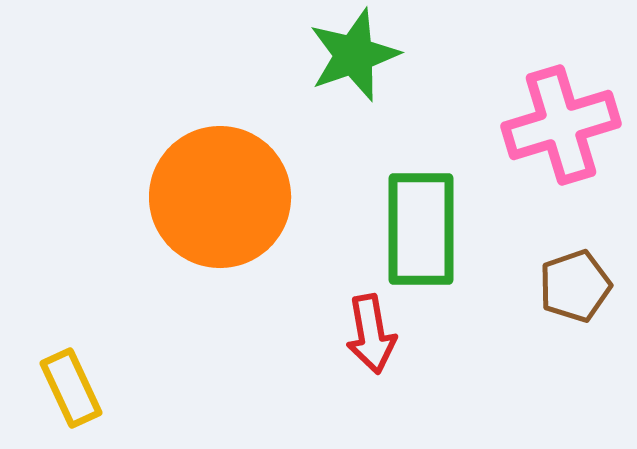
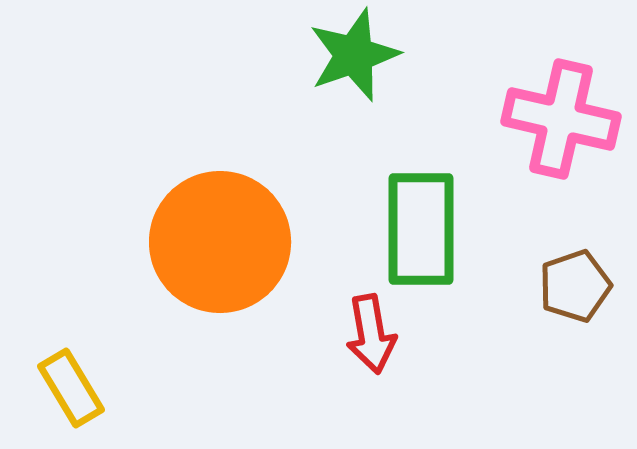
pink cross: moved 6 px up; rotated 30 degrees clockwise
orange circle: moved 45 px down
yellow rectangle: rotated 6 degrees counterclockwise
